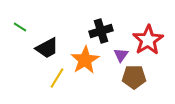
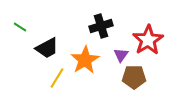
black cross: moved 5 px up
